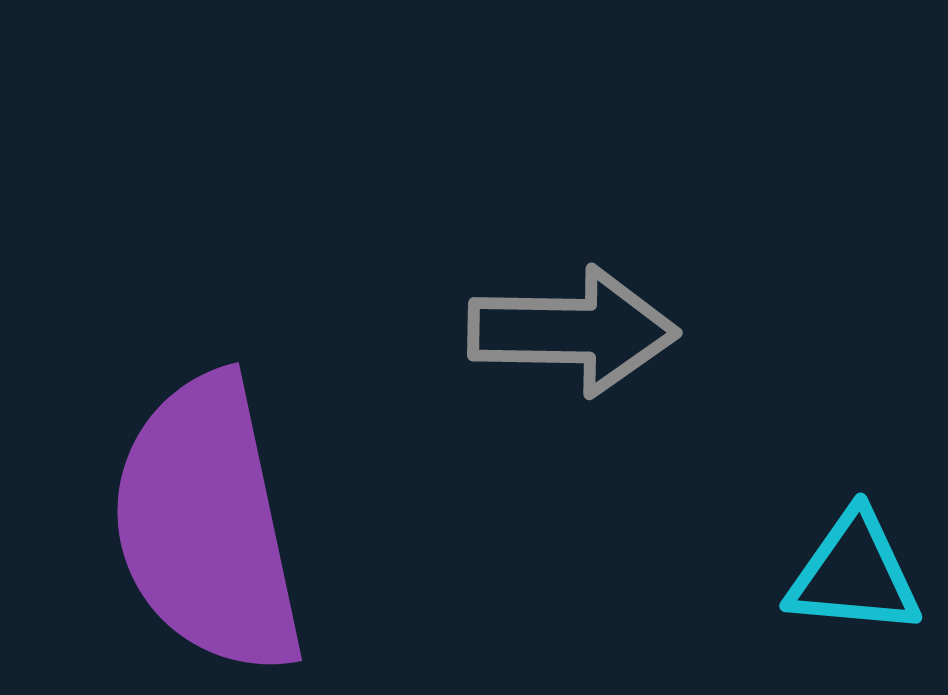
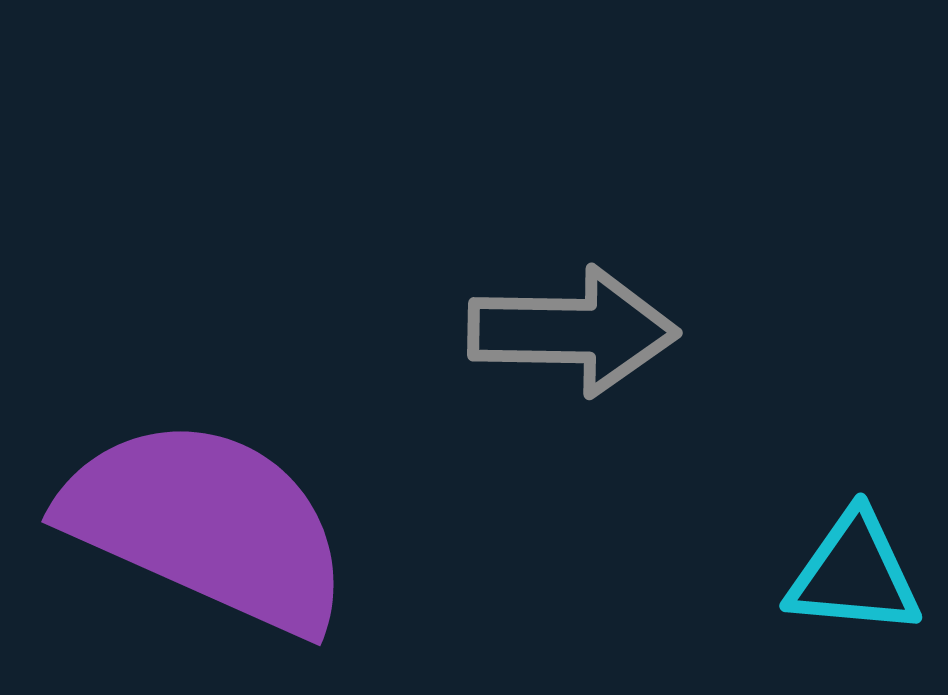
purple semicircle: rotated 126 degrees clockwise
